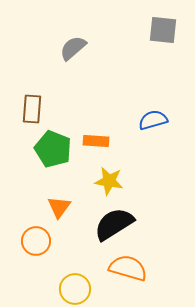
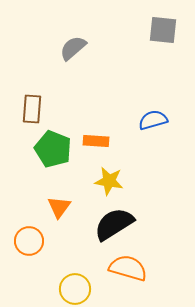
orange circle: moved 7 px left
